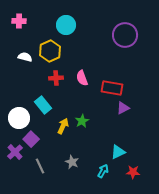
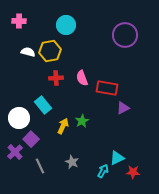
yellow hexagon: rotated 15 degrees clockwise
white semicircle: moved 3 px right, 5 px up
red rectangle: moved 5 px left
cyan triangle: moved 1 px left, 6 px down
